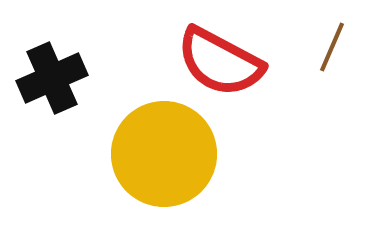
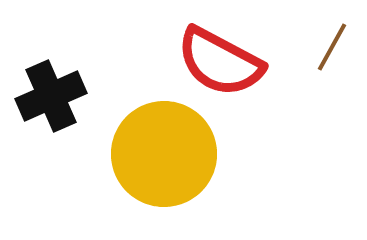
brown line: rotated 6 degrees clockwise
black cross: moved 1 px left, 18 px down
